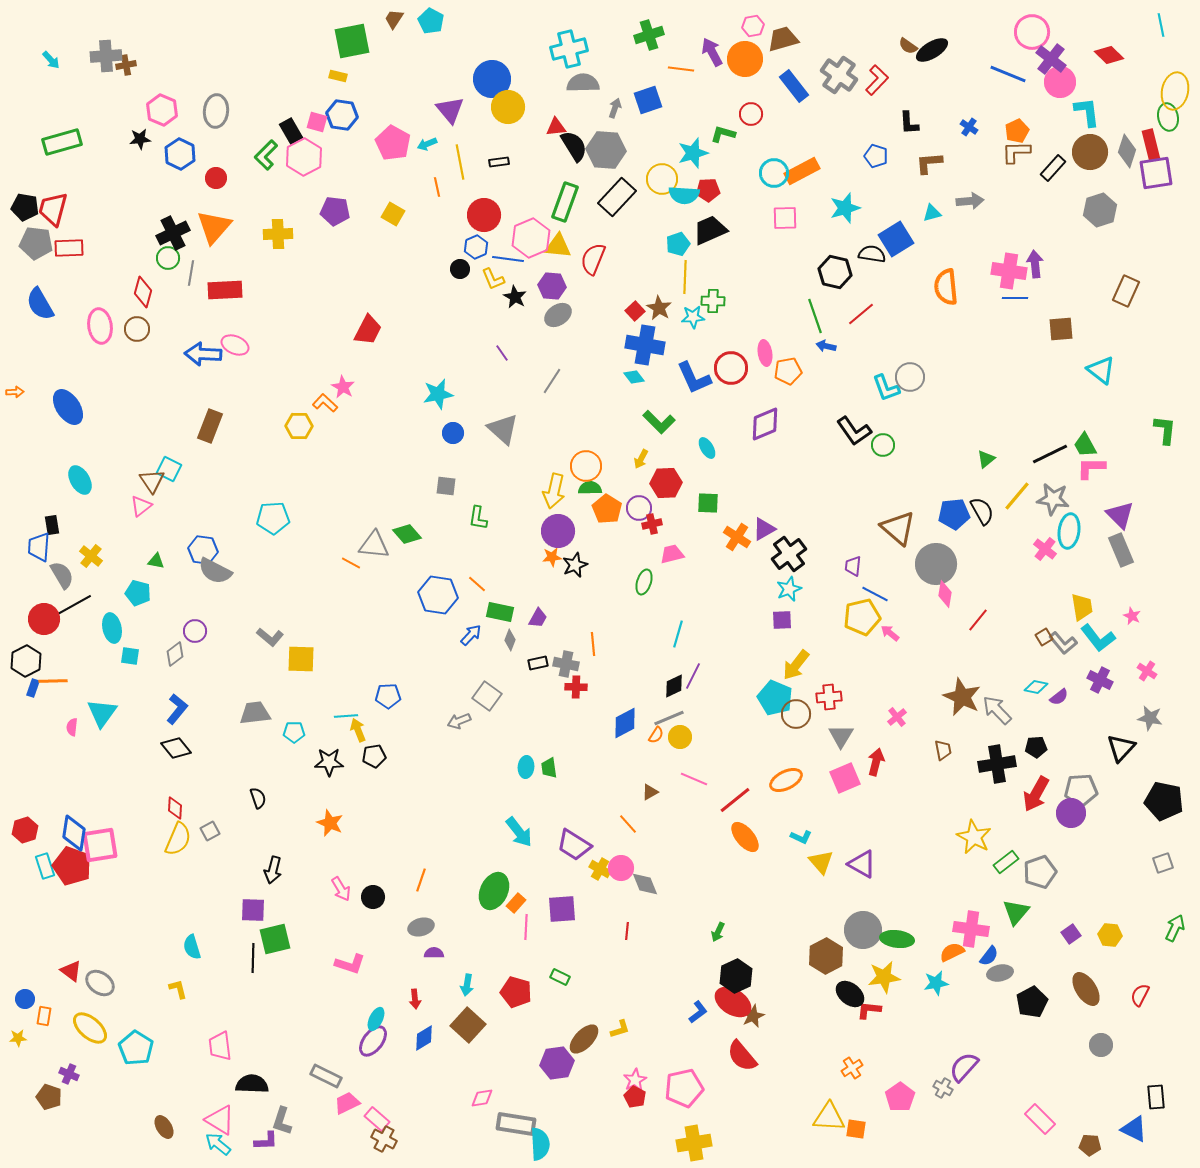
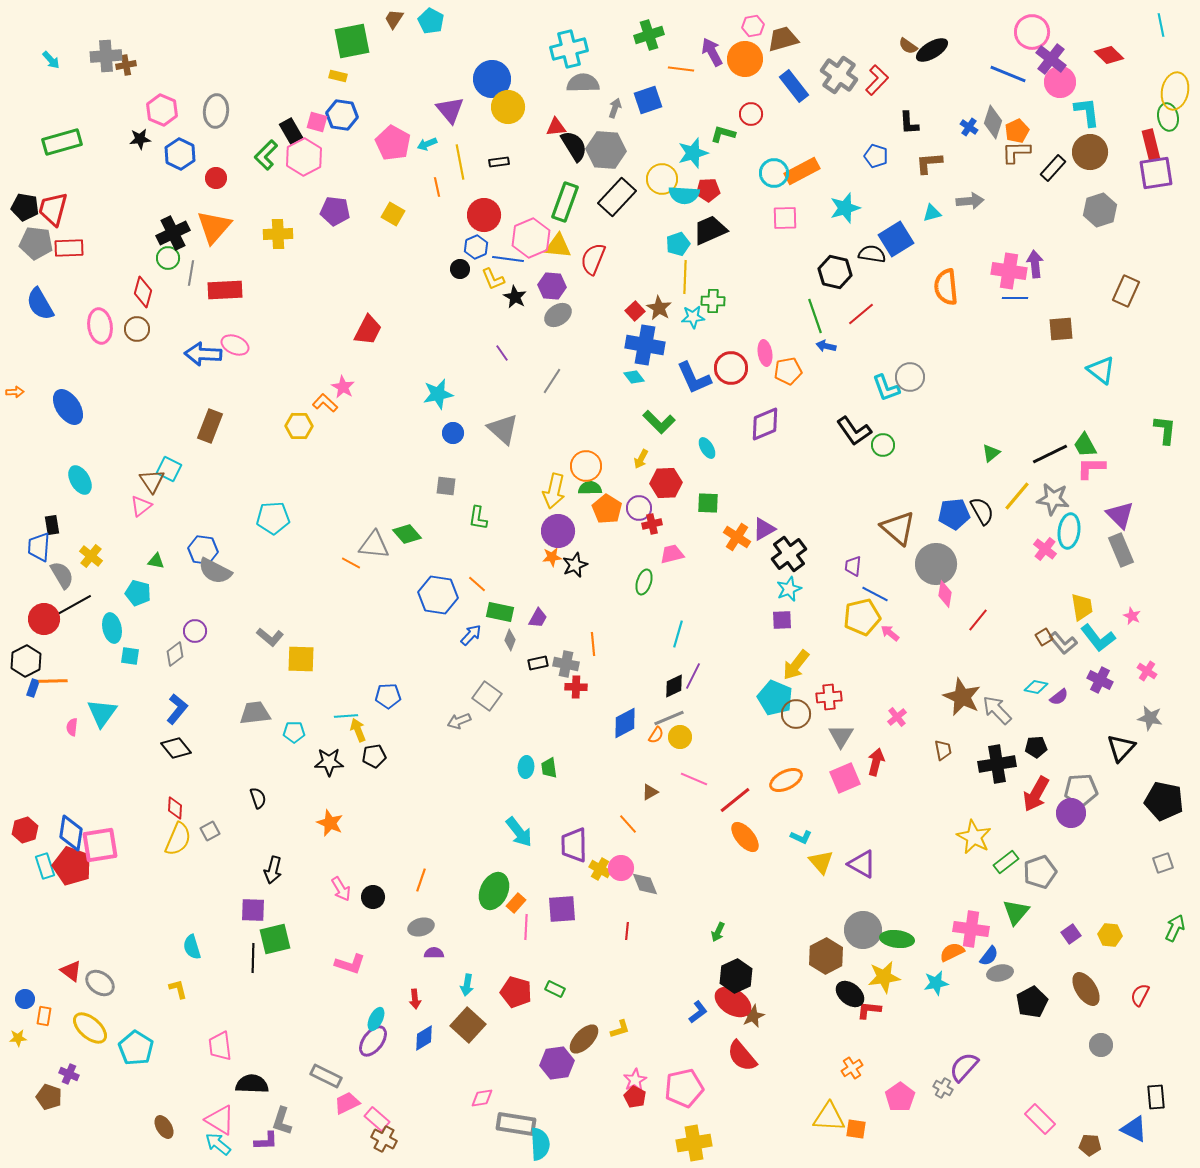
gray diamond at (1127, 151): moved 134 px left, 29 px up
green triangle at (986, 459): moved 5 px right, 6 px up
blue diamond at (74, 833): moved 3 px left
purple trapezoid at (574, 845): rotated 57 degrees clockwise
green rectangle at (560, 977): moved 5 px left, 12 px down
